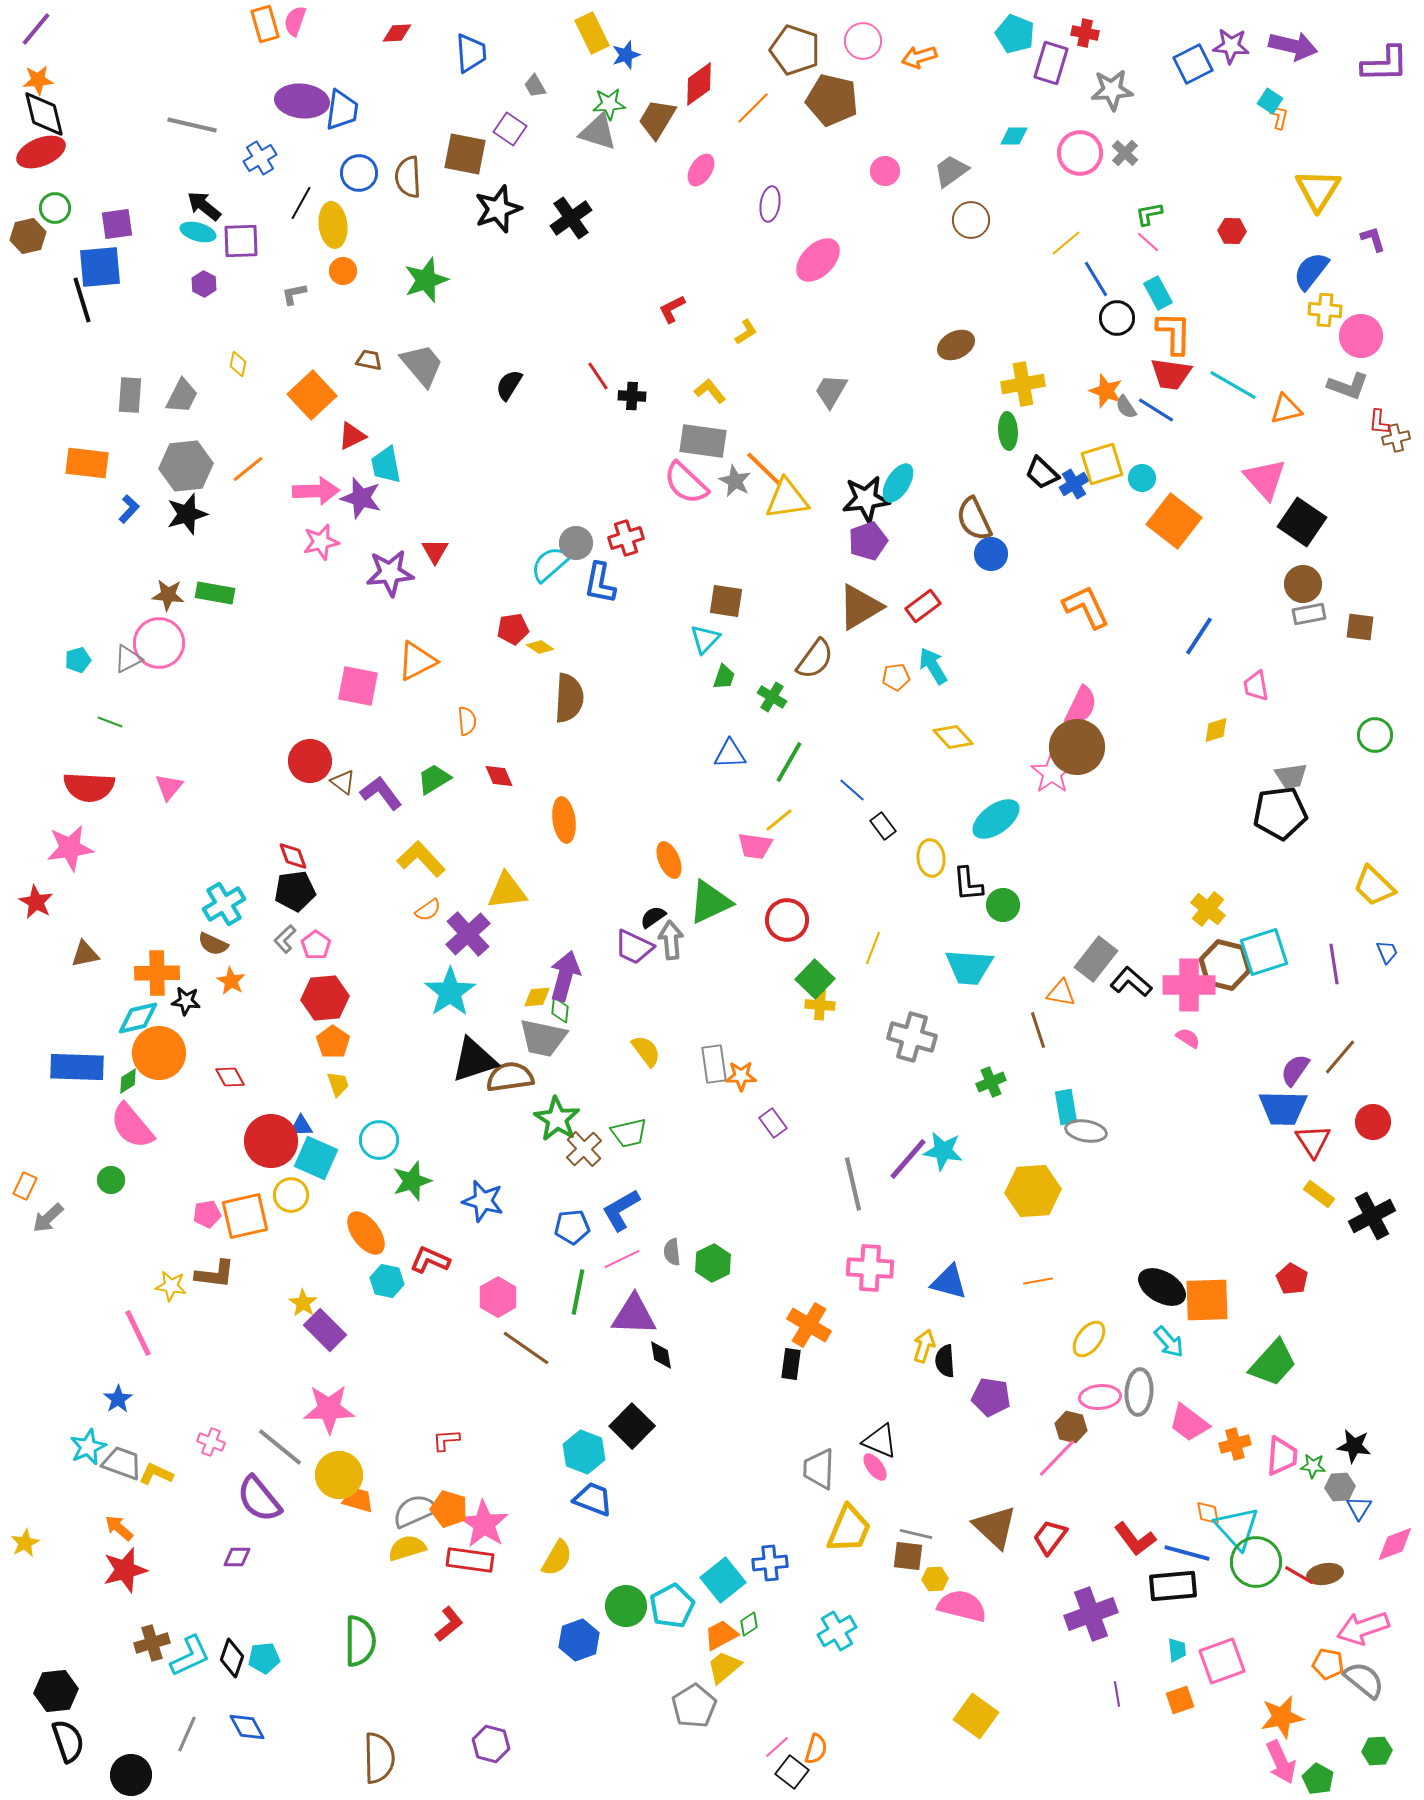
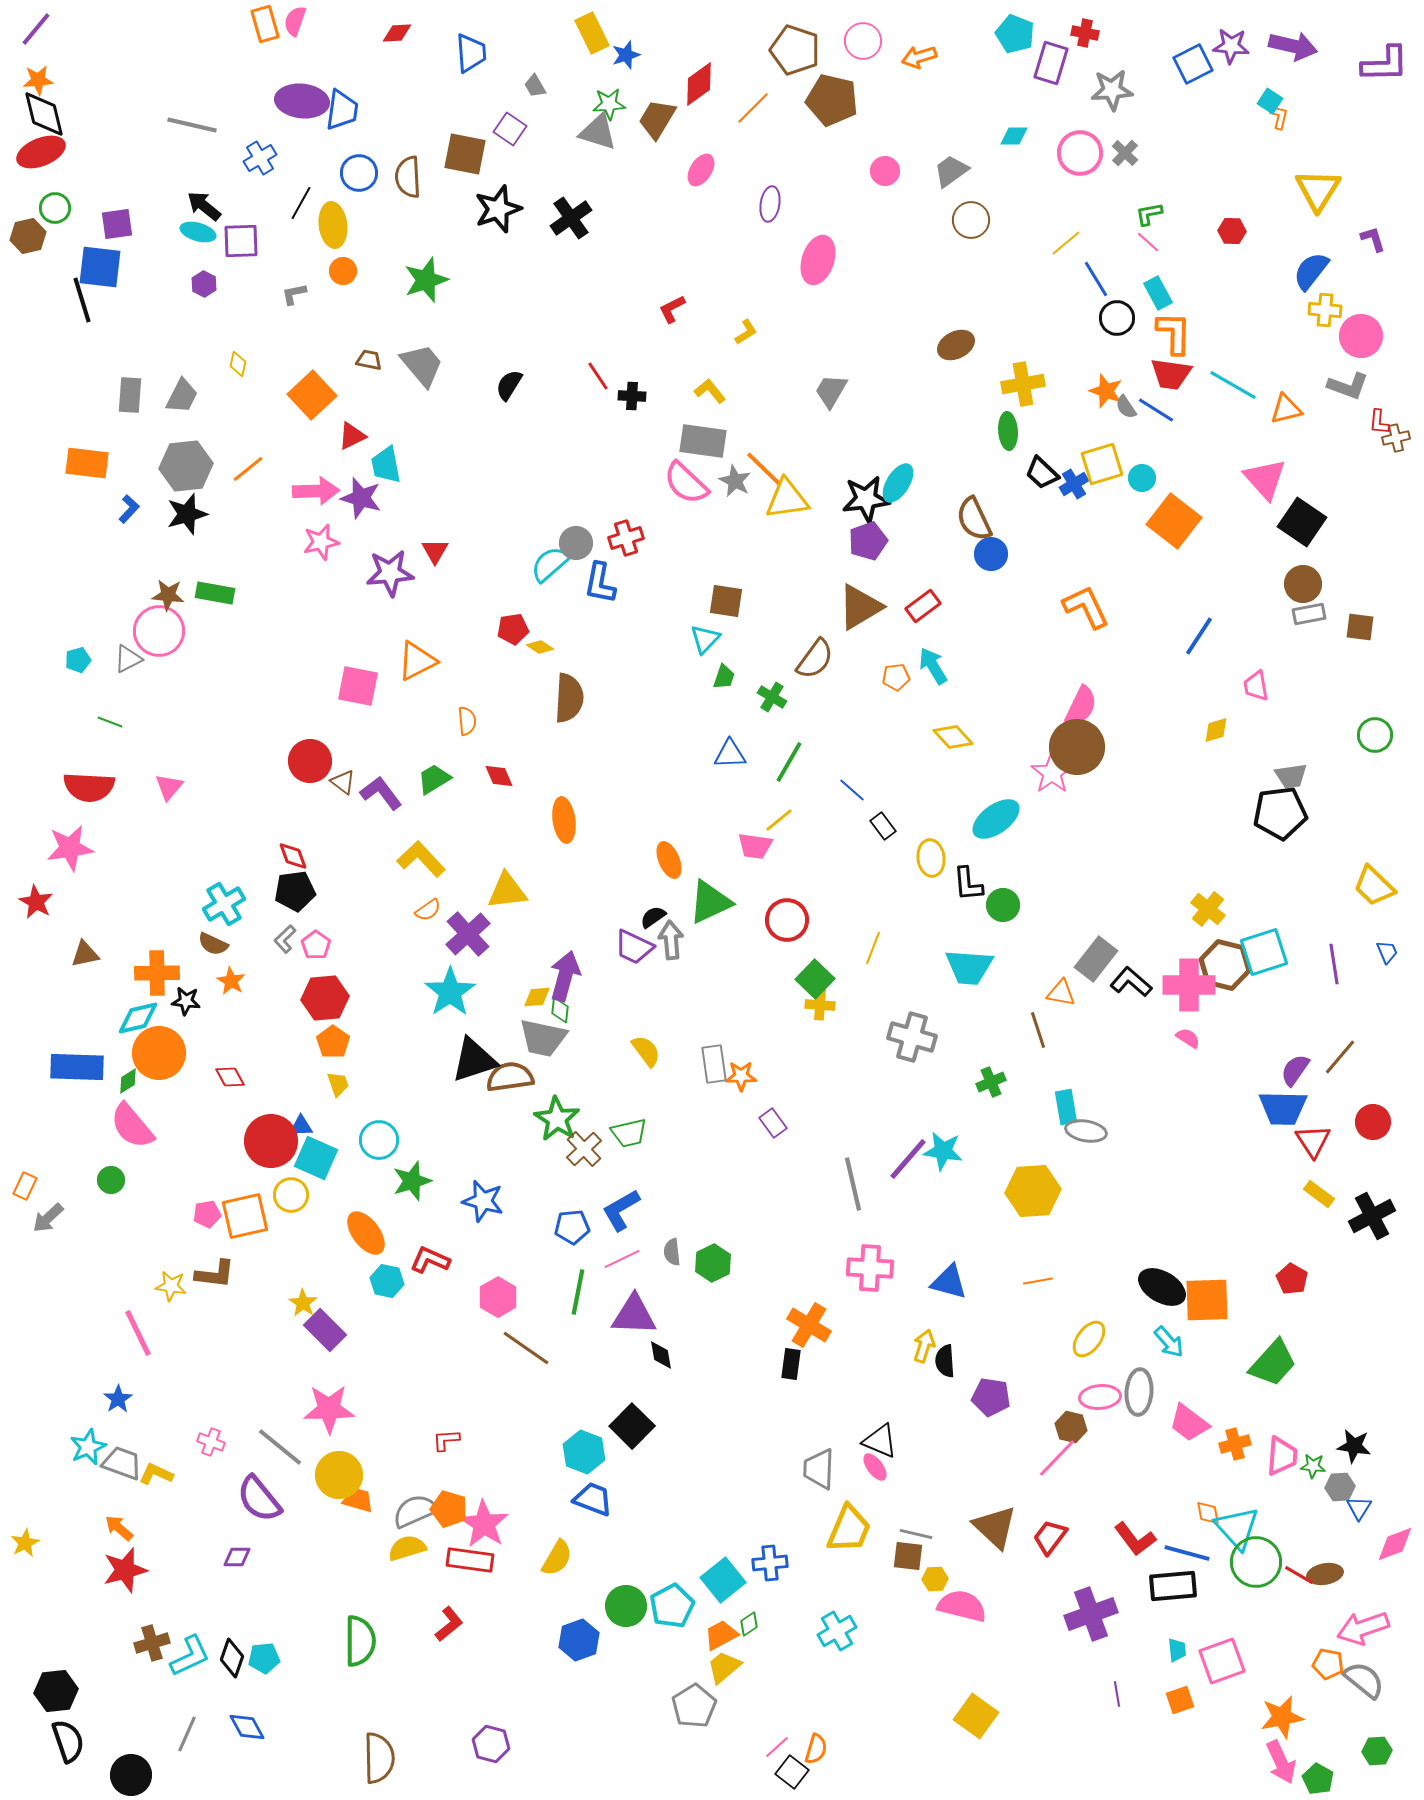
pink ellipse at (818, 260): rotated 27 degrees counterclockwise
blue square at (100, 267): rotated 12 degrees clockwise
pink circle at (159, 643): moved 12 px up
